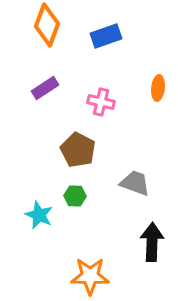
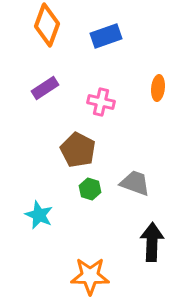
green hexagon: moved 15 px right, 7 px up; rotated 15 degrees clockwise
